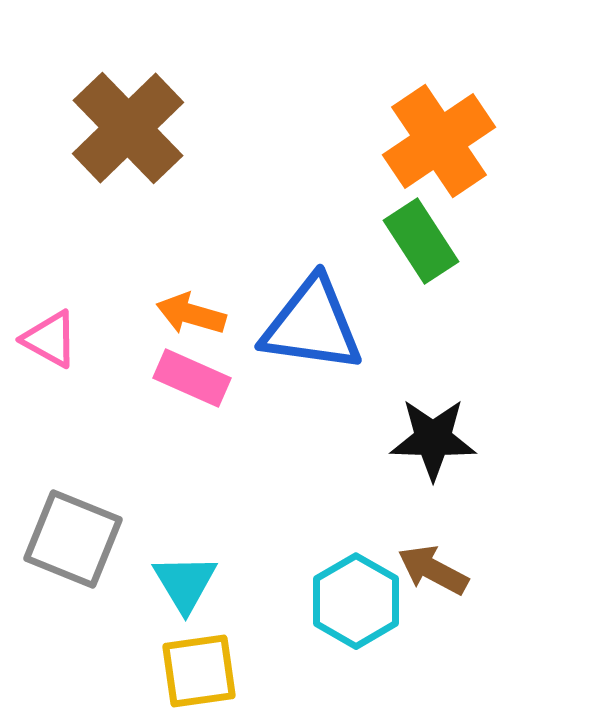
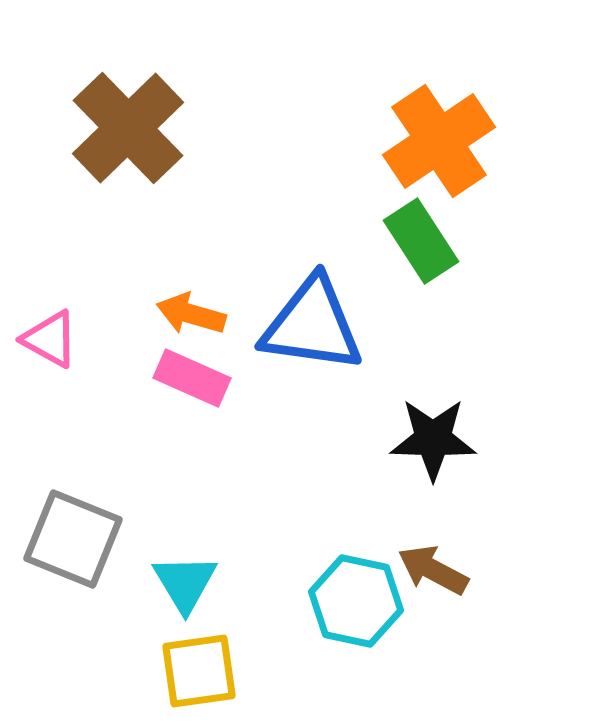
cyan hexagon: rotated 18 degrees counterclockwise
